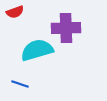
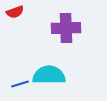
cyan semicircle: moved 12 px right, 25 px down; rotated 16 degrees clockwise
blue line: rotated 36 degrees counterclockwise
